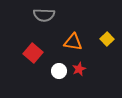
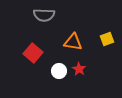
yellow square: rotated 24 degrees clockwise
red star: rotated 16 degrees counterclockwise
